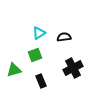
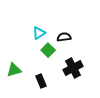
green square: moved 13 px right, 5 px up; rotated 24 degrees counterclockwise
